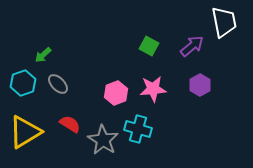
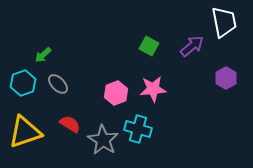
purple hexagon: moved 26 px right, 7 px up
yellow triangle: rotated 12 degrees clockwise
